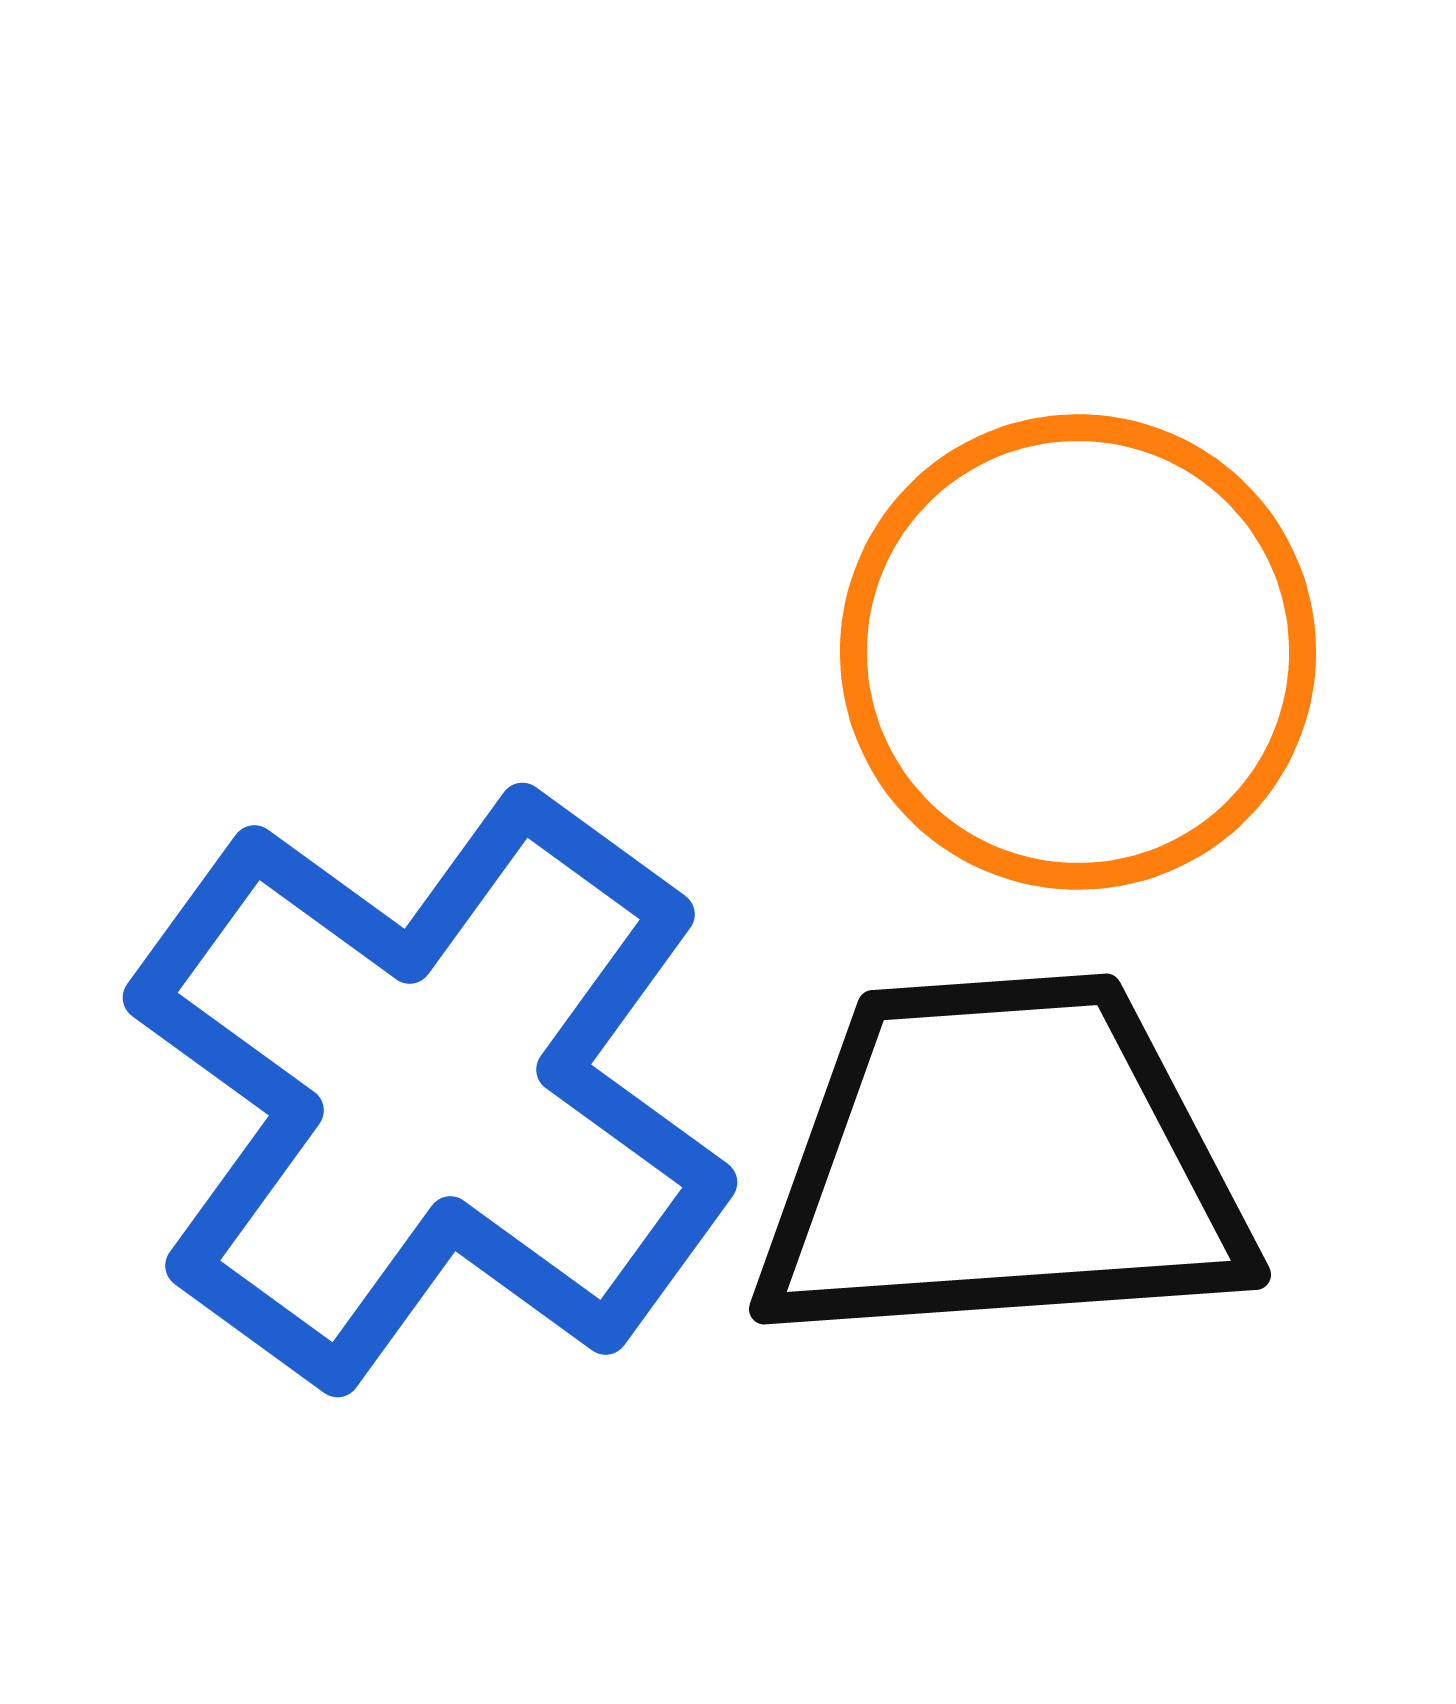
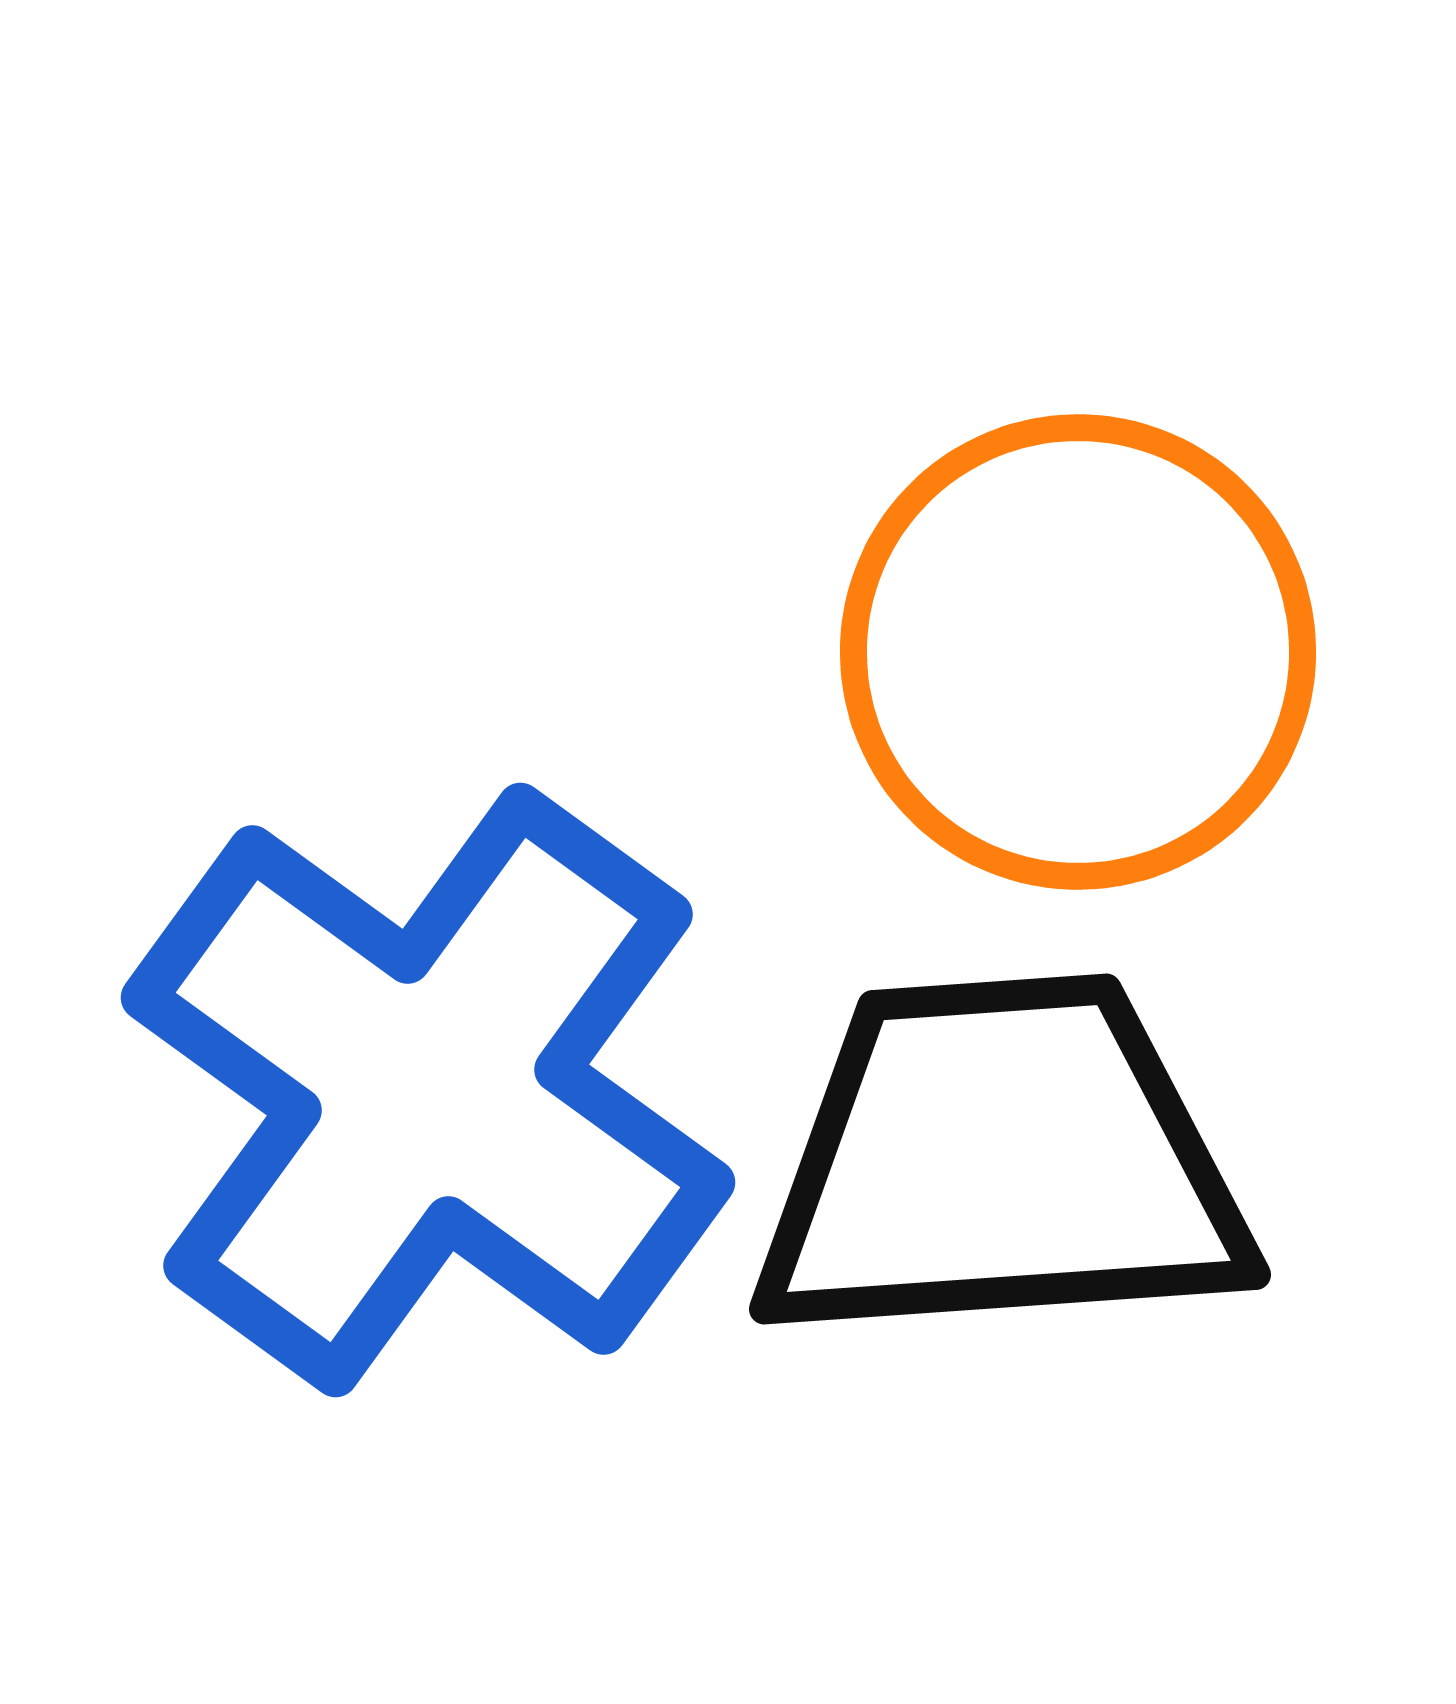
blue cross: moved 2 px left
